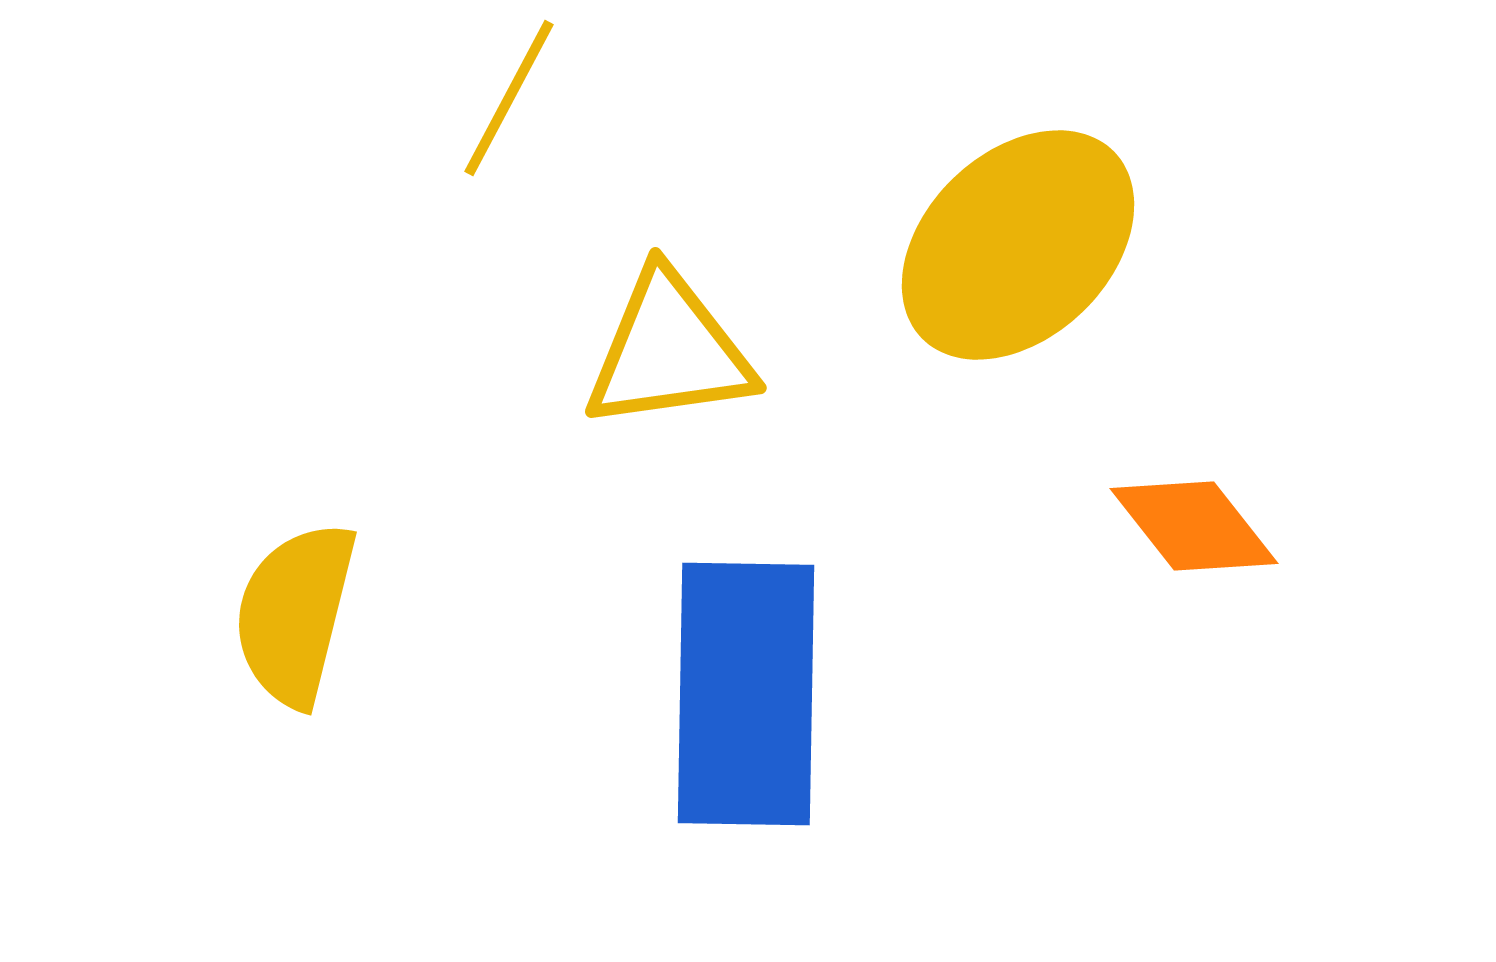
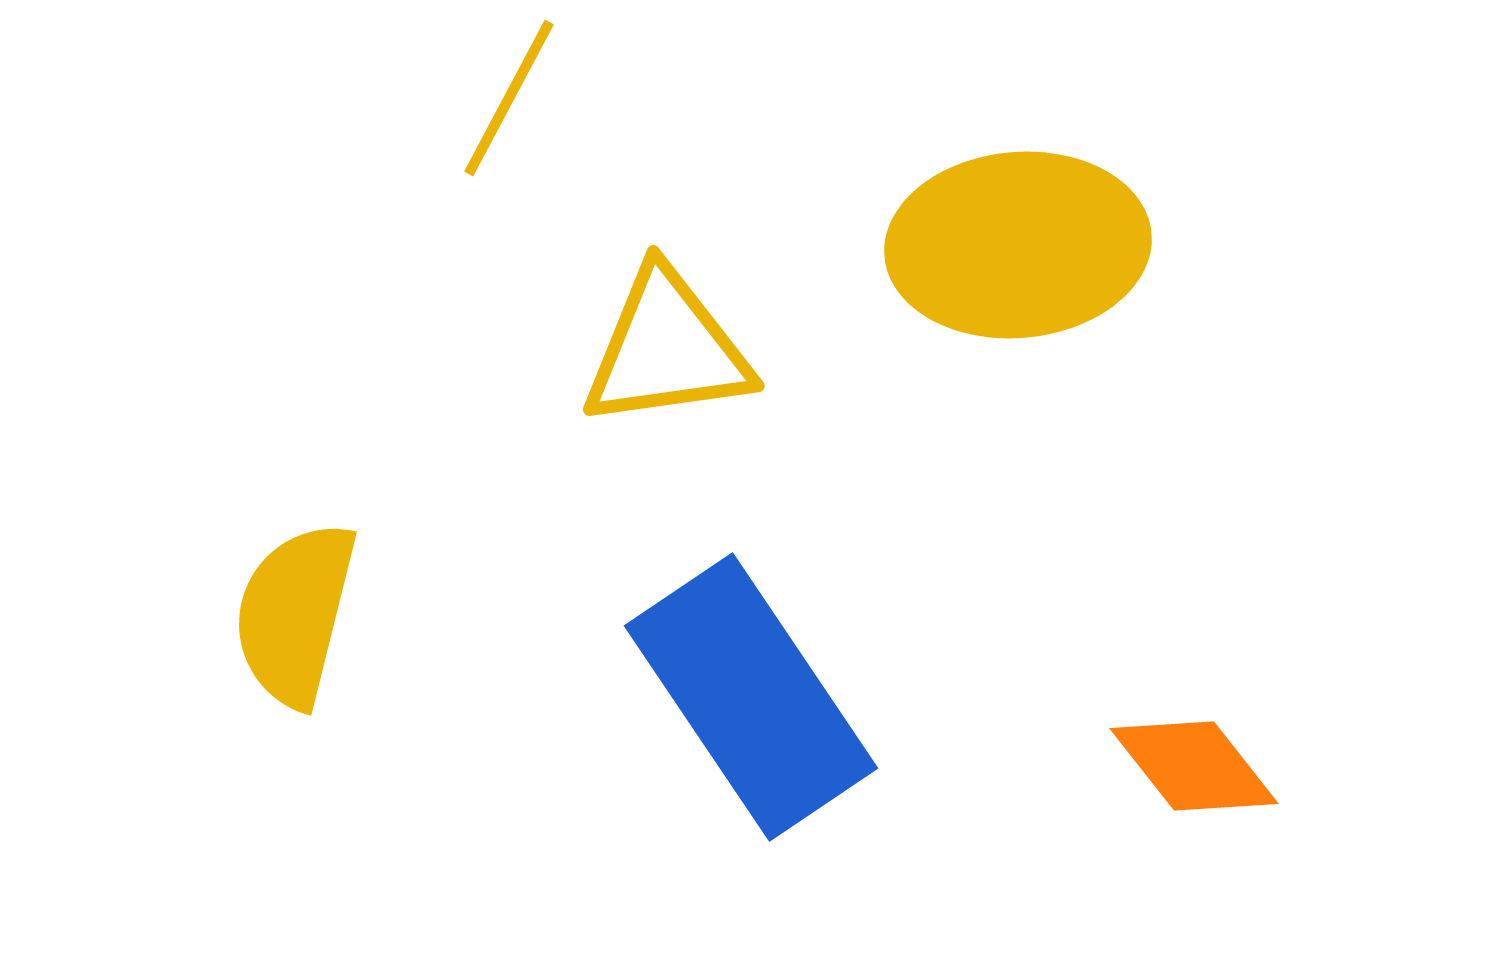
yellow ellipse: rotated 39 degrees clockwise
yellow triangle: moved 2 px left, 2 px up
orange diamond: moved 240 px down
blue rectangle: moved 5 px right, 3 px down; rotated 35 degrees counterclockwise
